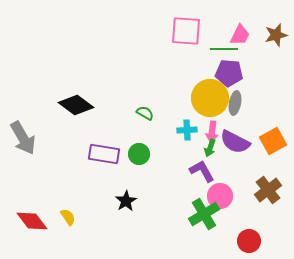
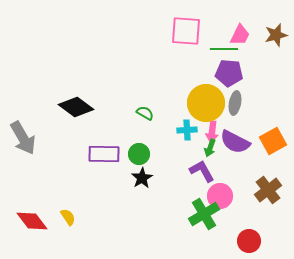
yellow circle: moved 4 px left, 5 px down
black diamond: moved 2 px down
purple rectangle: rotated 8 degrees counterclockwise
black star: moved 16 px right, 23 px up
